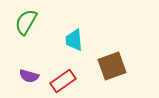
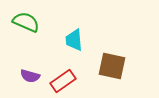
green semicircle: rotated 84 degrees clockwise
brown square: rotated 32 degrees clockwise
purple semicircle: moved 1 px right
